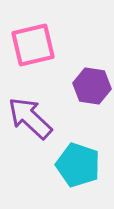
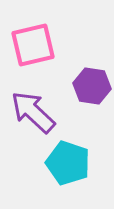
purple arrow: moved 3 px right, 6 px up
cyan pentagon: moved 10 px left, 2 px up
